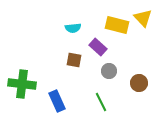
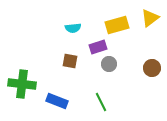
yellow triangle: moved 7 px right; rotated 36 degrees clockwise
yellow rectangle: rotated 30 degrees counterclockwise
purple rectangle: rotated 60 degrees counterclockwise
brown square: moved 4 px left, 1 px down
gray circle: moved 7 px up
brown circle: moved 13 px right, 15 px up
blue rectangle: rotated 45 degrees counterclockwise
